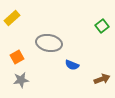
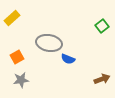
blue semicircle: moved 4 px left, 6 px up
